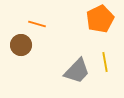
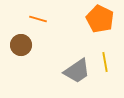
orange pentagon: rotated 20 degrees counterclockwise
orange line: moved 1 px right, 5 px up
gray trapezoid: rotated 12 degrees clockwise
